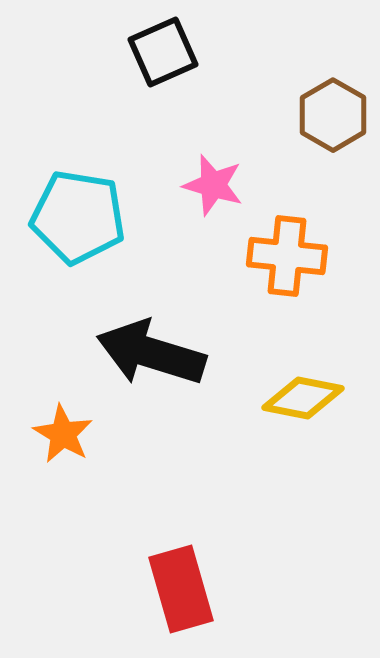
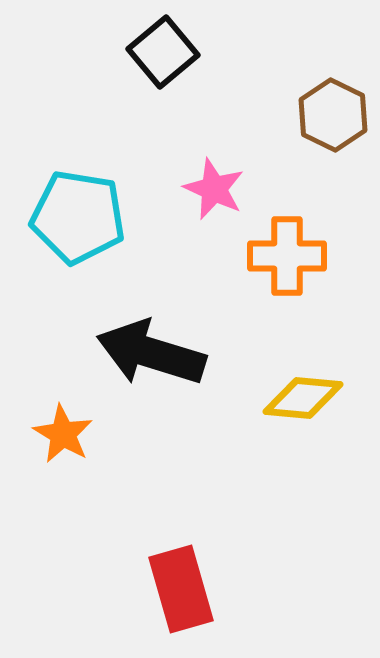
black square: rotated 16 degrees counterclockwise
brown hexagon: rotated 4 degrees counterclockwise
pink star: moved 1 px right, 4 px down; rotated 8 degrees clockwise
orange cross: rotated 6 degrees counterclockwise
yellow diamond: rotated 6 degrees counterclockwise
